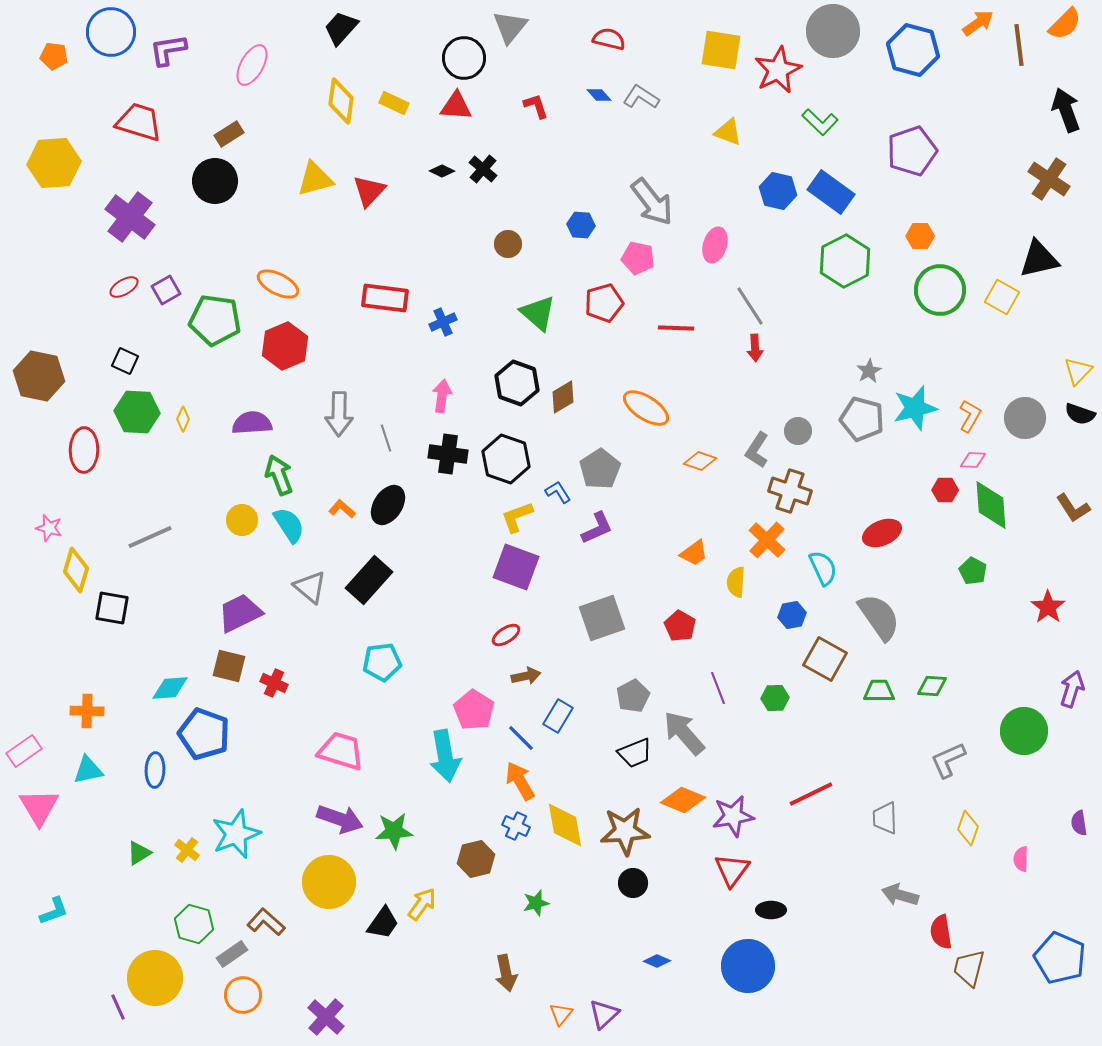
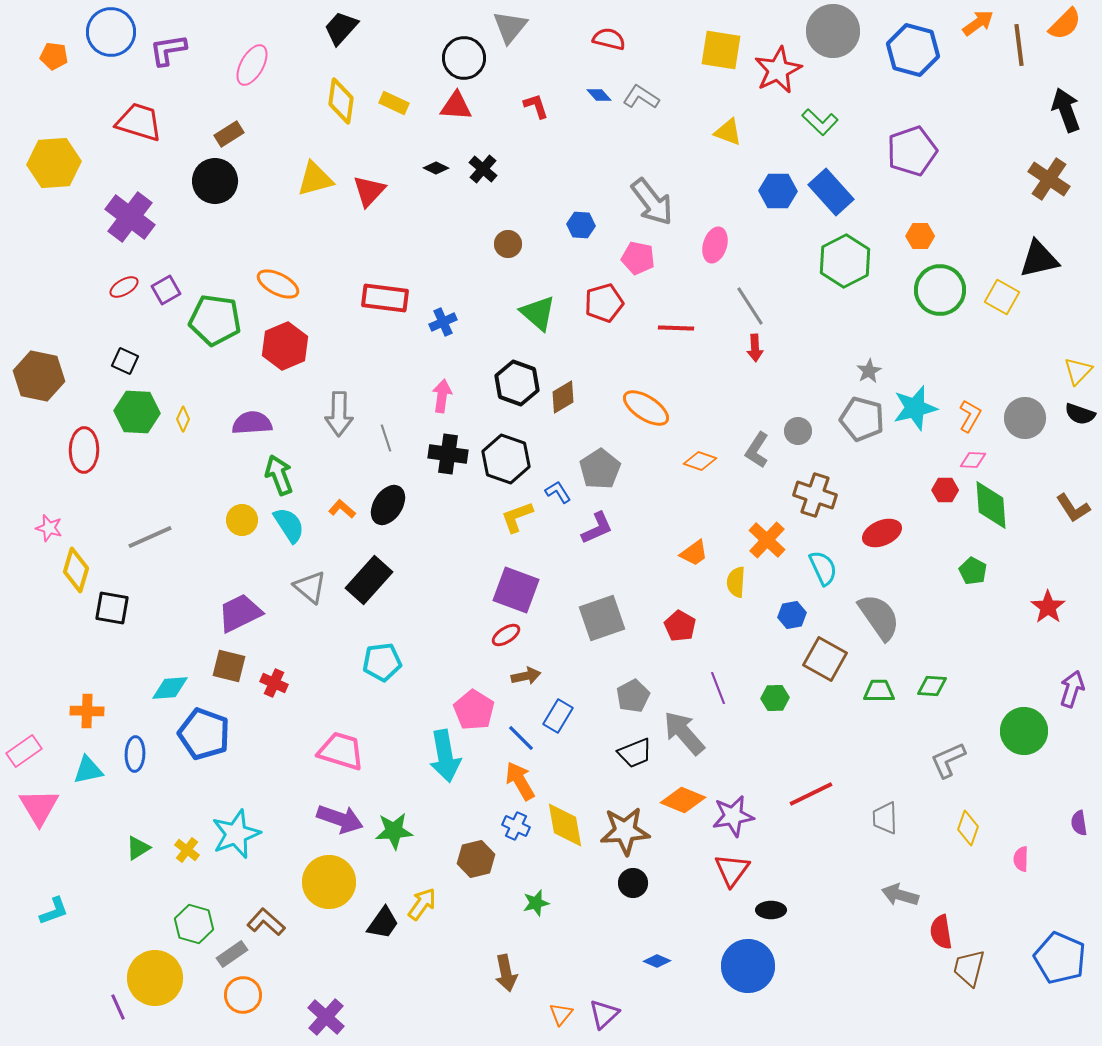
black diamond at (442, 171): moved 6 px left, 3 px up
blue hexagon at (778, 191): rotated 12 degrees counterclockwise
blue rectangle at (831, 192): rotated 12 degrees clockwise
brown cross at (790, 491): moved 25 px right, 4 px down
purple square at (516, 567): moved 23 px down
blue ellipse at (155, 770): moved 20 px left, 16 px up
green triangle at (139, 853): moved 1 px left, 5 px up
